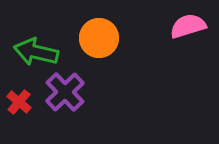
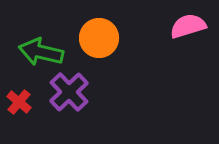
green arrow: moved 5 px right
purple cross: moved 4 px right
